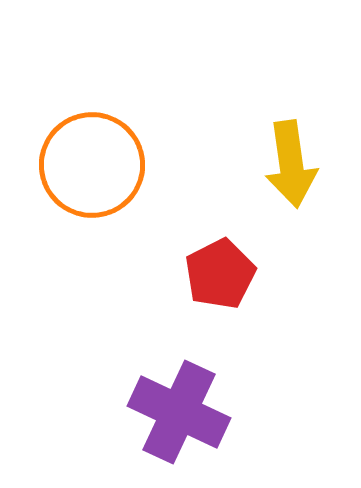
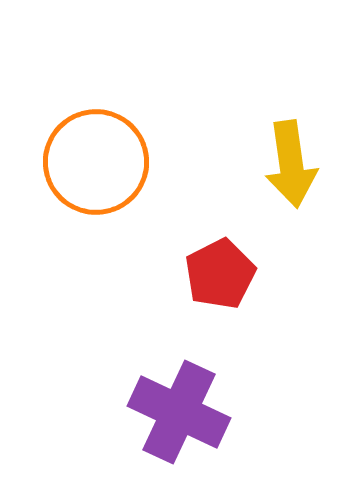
orange circle: moved 4 px right, 3 px up
